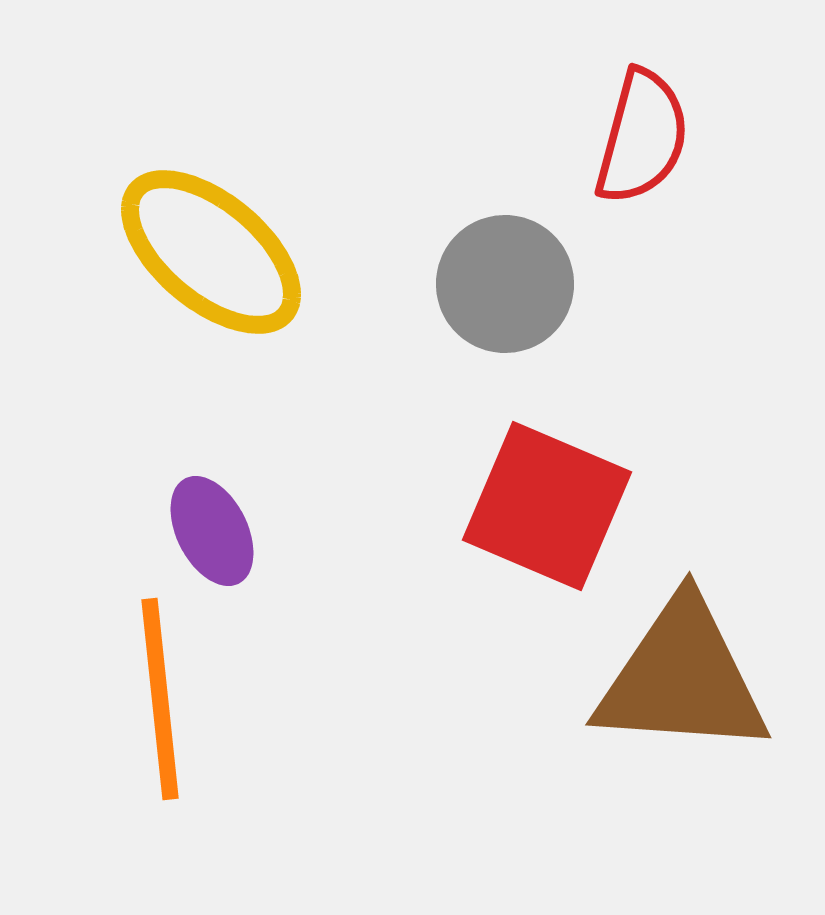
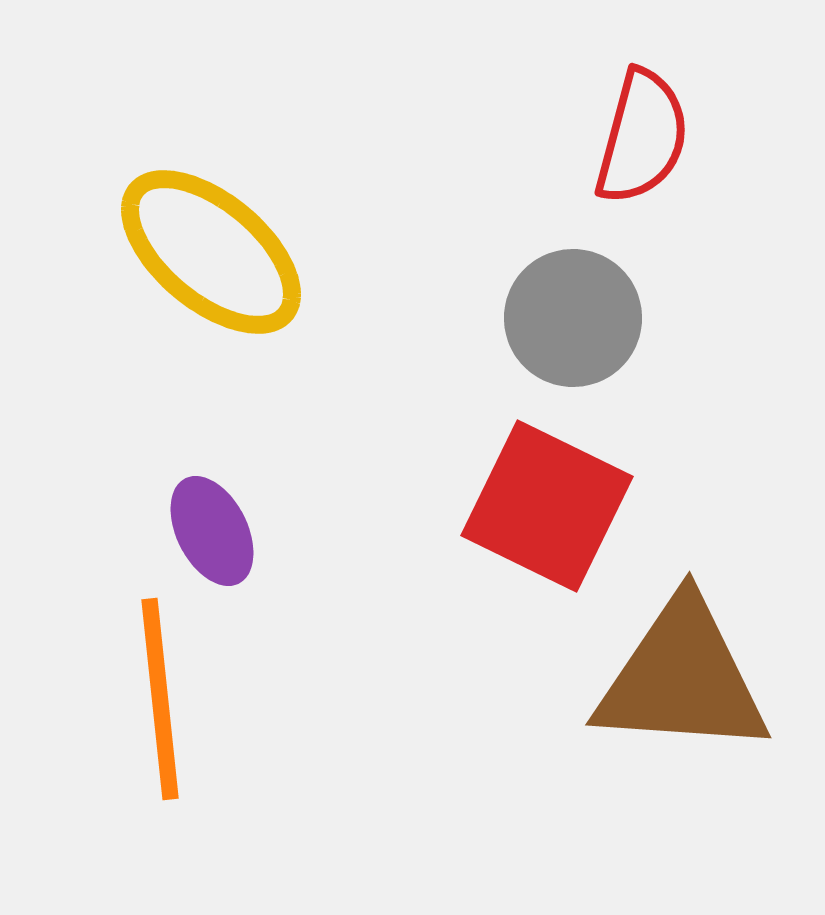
gray circle: moved 68 px right, 34 px down
red square: rotated 3 degrees clockwise
